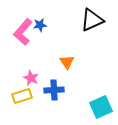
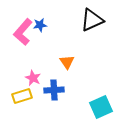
pink star: moved 2 px right
